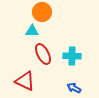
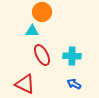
red ellipse: moved 1 px left, 1 px down
red triangle: moved 3 px down
blue arrow: moved 4 px up
